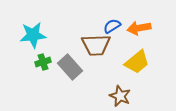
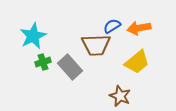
cyan star: moved 1 px down; rotated 20 degrees counterclockwise
